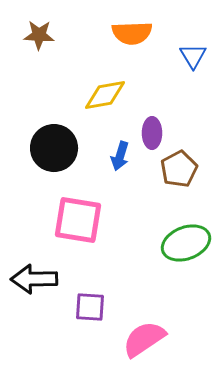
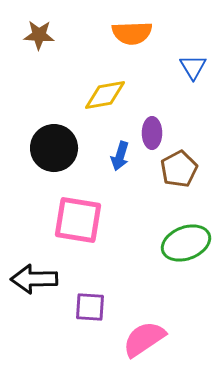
blue triangle: moved 11 px down
